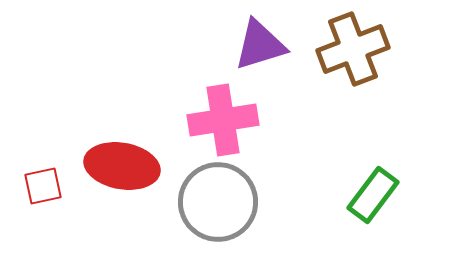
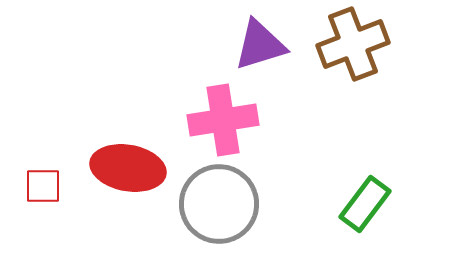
brown cross: moved 5 px up
red ellipse: moved 6 px right, 2 px down
red square: rotated 12 degrees clockwise
green rectangle: moved 8 px left, 9 px down
gray circle: moved 1 px right, 2 px down
